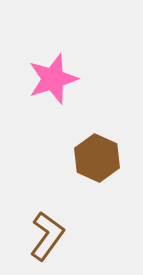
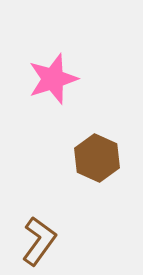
brown L-shape: moved 8 px left, 5 px down
